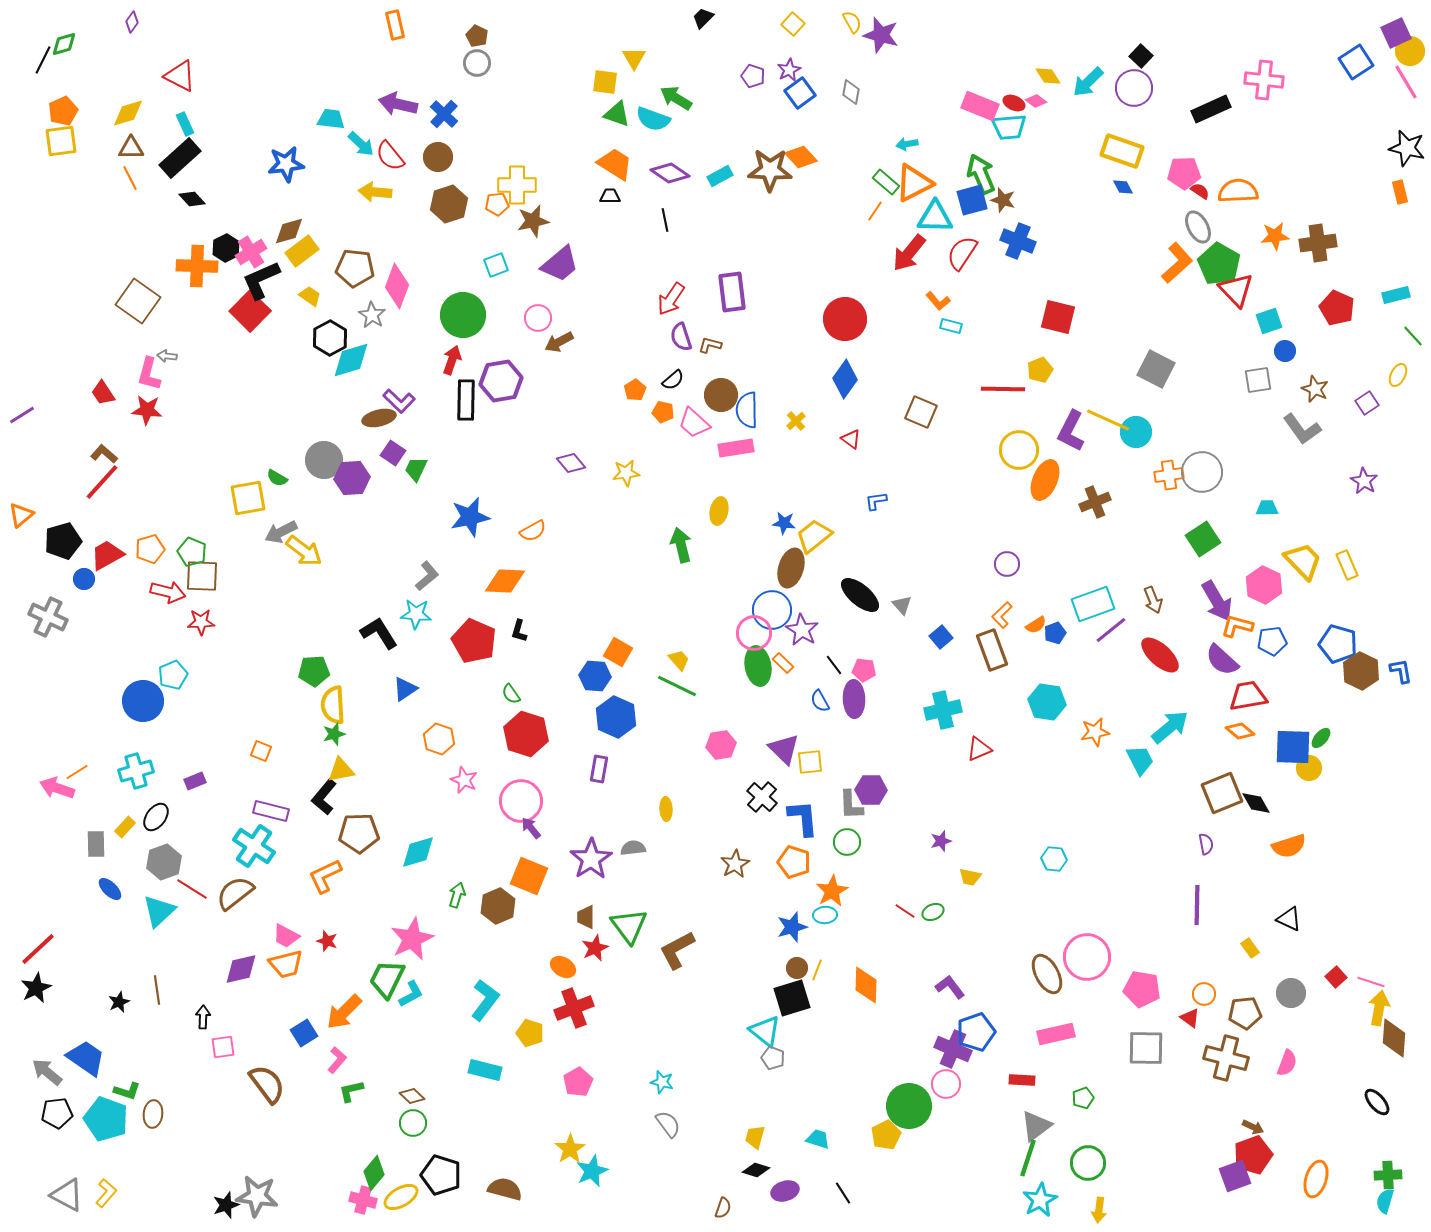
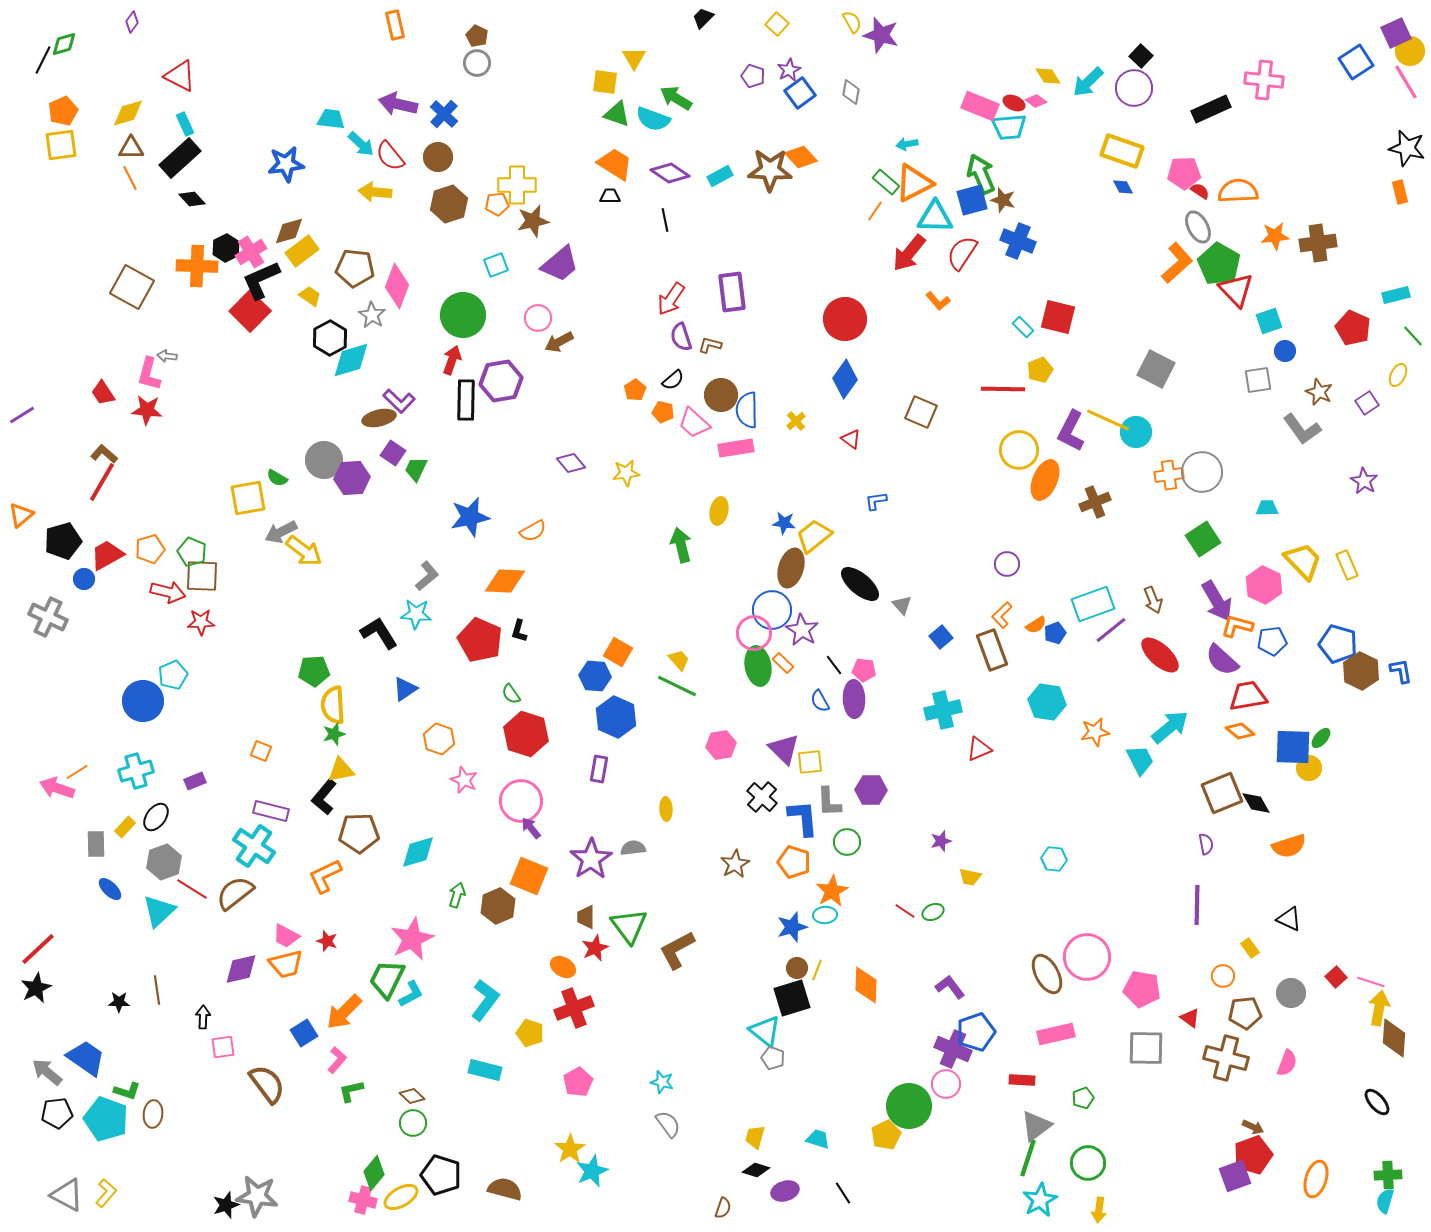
yellow square at (793, 24): moved 16 px left
yellow square at (61, 141): moved 4 px down
brown square at (138, 301): moved 6 px left, 14 px up; rotated 6 degrees counterclockwise
red pentagon at (1337, 308): moved 16 px right, 20 px down
cyan rectangle at (951, 326): moved 72 px right, 1 px down; rotated 30 degrees clockwise
brown star at (1315, 389): moved 4 px right, 3 px down
red line at (102, 482): rotated 12 degrees counterclockwise
black ellipse at (860, 595): moved 11 px up
red pentagon at (474, 641): moved 6 px right, 1 px up
gray L-shape at (851, 805): moved 22 px left, 3 px up
orange circle at (1204, 994): moved 19 px right, 18 px up
black star at (119, 1002): rotated 25 degrees clockwise
